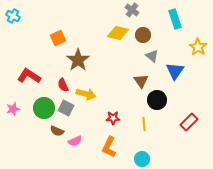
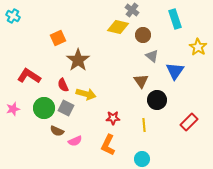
yellow diamond: moved 6 px up
yellow line: moved 1 px down
orange L-shape: moved 1 px left, 2 px up
